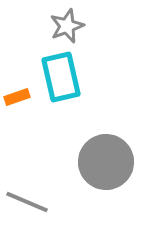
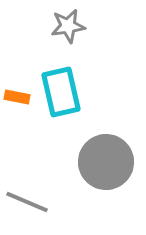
gray star: moved 1 px right; rotated 12 degrees clockwise
cyan rectangle: moved 15 px down
orange rectangle: rotated 30 degrees clockwise
